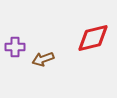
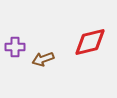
red diamond: moved 3 px left, 4 px down
